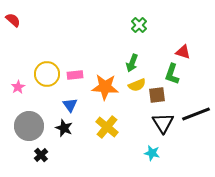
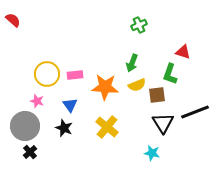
green cross: rotated 21 degrees clockwise
green L-shape: moved 2 px left
pink star: moved 19 px right, 14 px down; rotated 24 degrees counterclockwise
black line: moved 1 px left, 2 px up
gray circle: moved 4 px left
black cross: moved 11 px left, 3 px up
